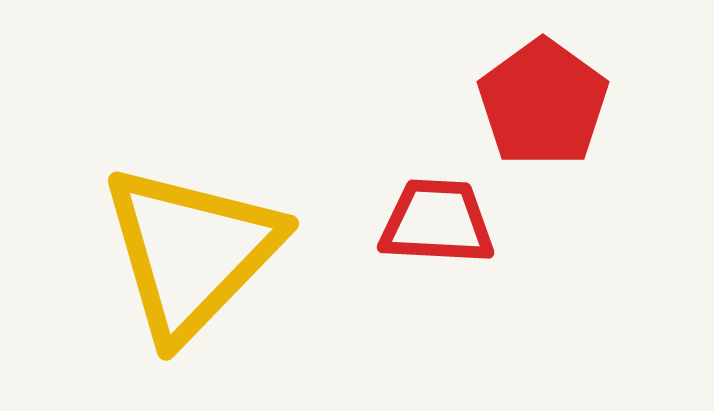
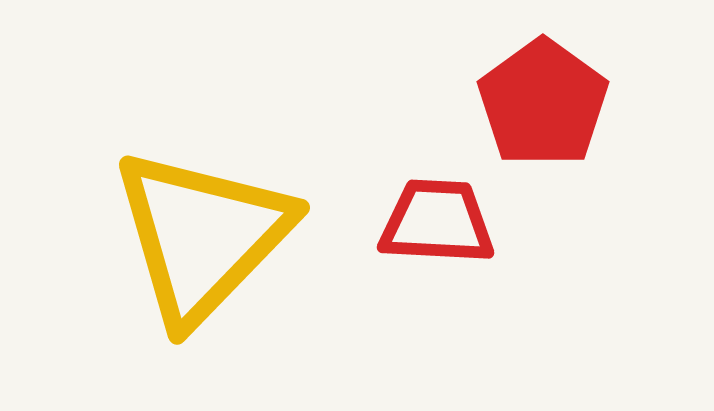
yellow triangle: moved 11 px right, 16 px up
